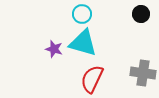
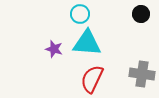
cyan circle: moved 2 px left
cyan triangle: moved 4 px right; rotated 12 degrees counterclockwise
gray cross: moved 1 px left, 1 px down
